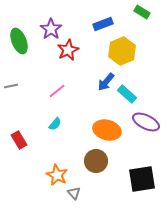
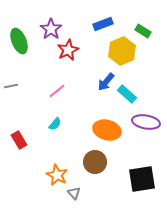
green rectangle: moved 1 px right, 19 px down
purple ellipse: rotated 16 degrees counterclockwise
brown circle: moved 1 px left, 1 px down
